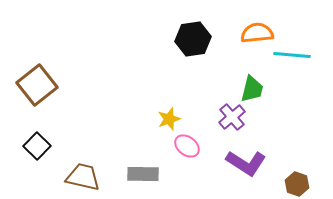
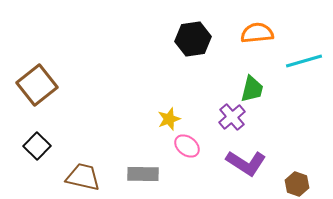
cyan line: moved 12 px right, 6 px down; rotated 21 degrees counterclockwise
